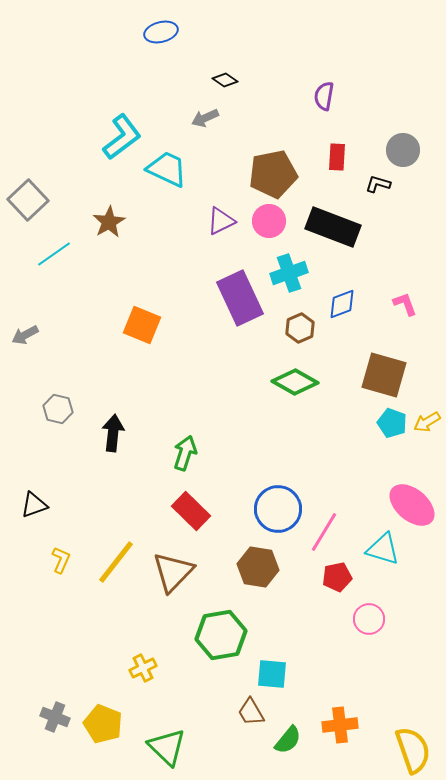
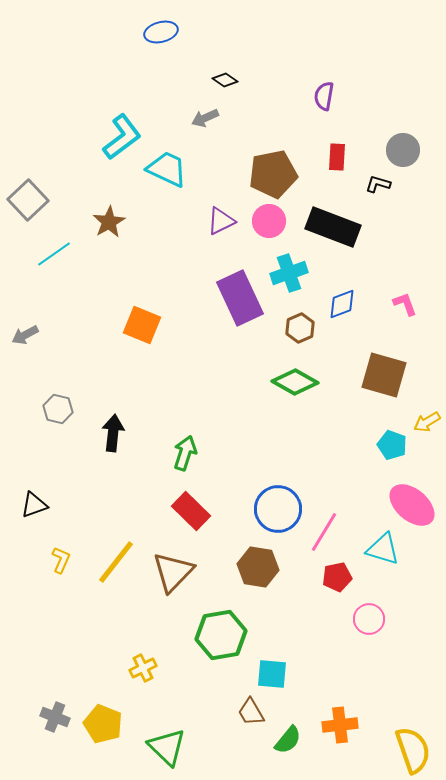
cyan pentagon at (392, 423): moved 22 px down
